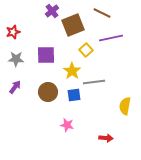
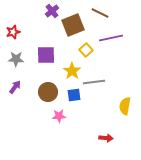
brown line: moved 2 px left
pink star: moved 8 px left, 9 px up; rotated 16 degrees counterclockwise
